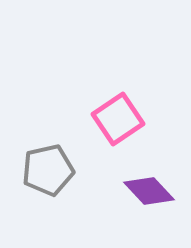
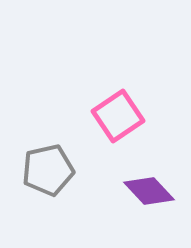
pink square: moved 3 px up
